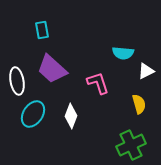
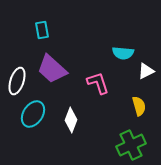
white ellipse: rotated 28 degrees clockwise
yellow semicircle: moved 2 px down
white diamond: moved 4 px down
